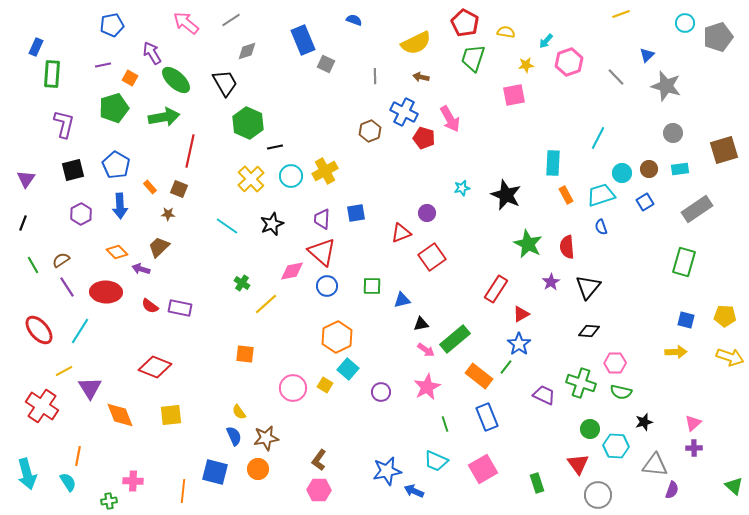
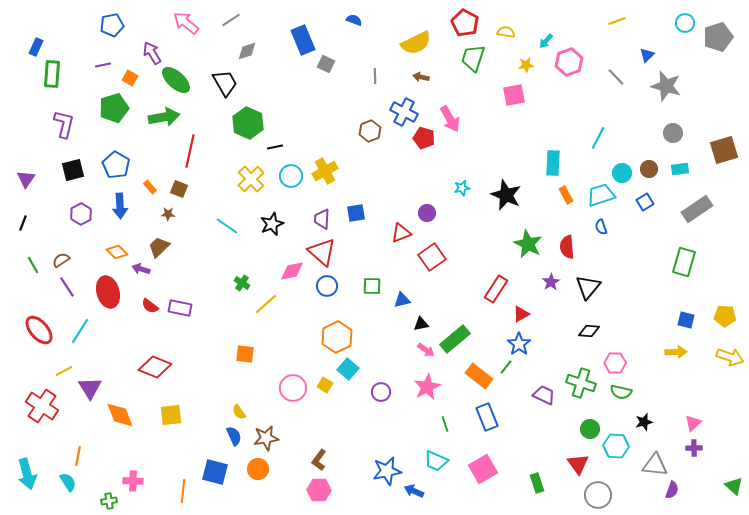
yellow line at (621, 14): moved 4 px left, 7 px down
red ellipse at (106, 292): moved 2 px right; rotated 72 degrees clockwise
